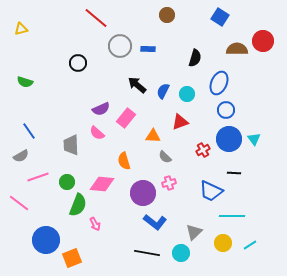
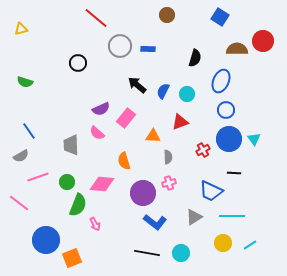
blue ellipse at (219, 83): moved 2 px right, 2 px up
gray semicircle at (165, 157): moved 3 px right; rotated 136 degrees counterclockwise
gray triangle at (194, 232): moved 15 px up; rotated 12 degrees clockwise
